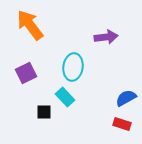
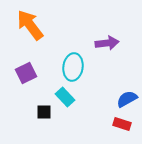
purple arrow: moved 1 px right, 6 px down
blue semicircle: moved 1 px right, 1 px down
